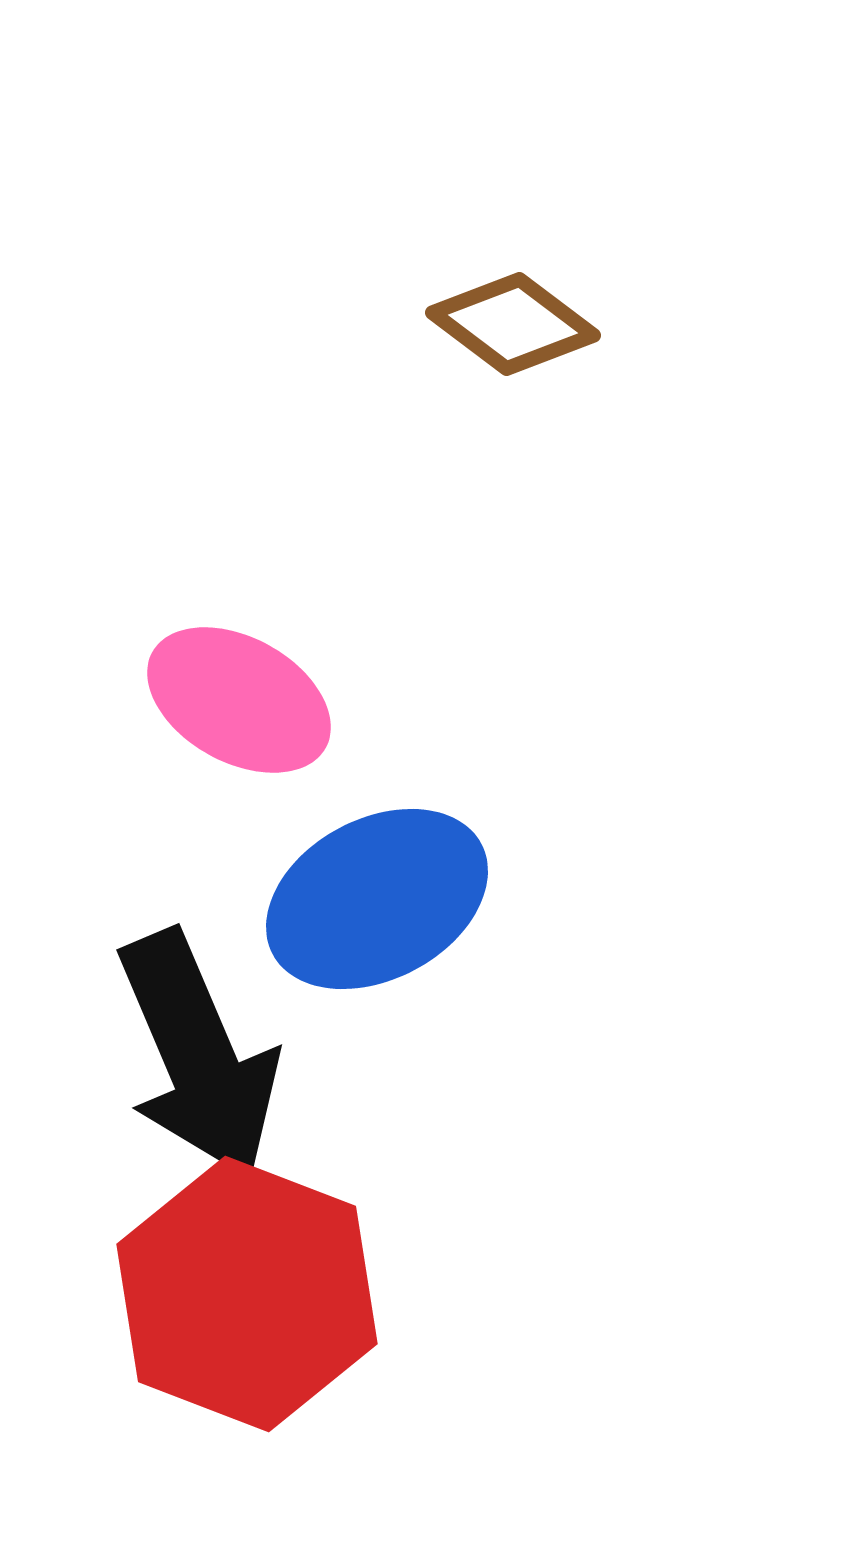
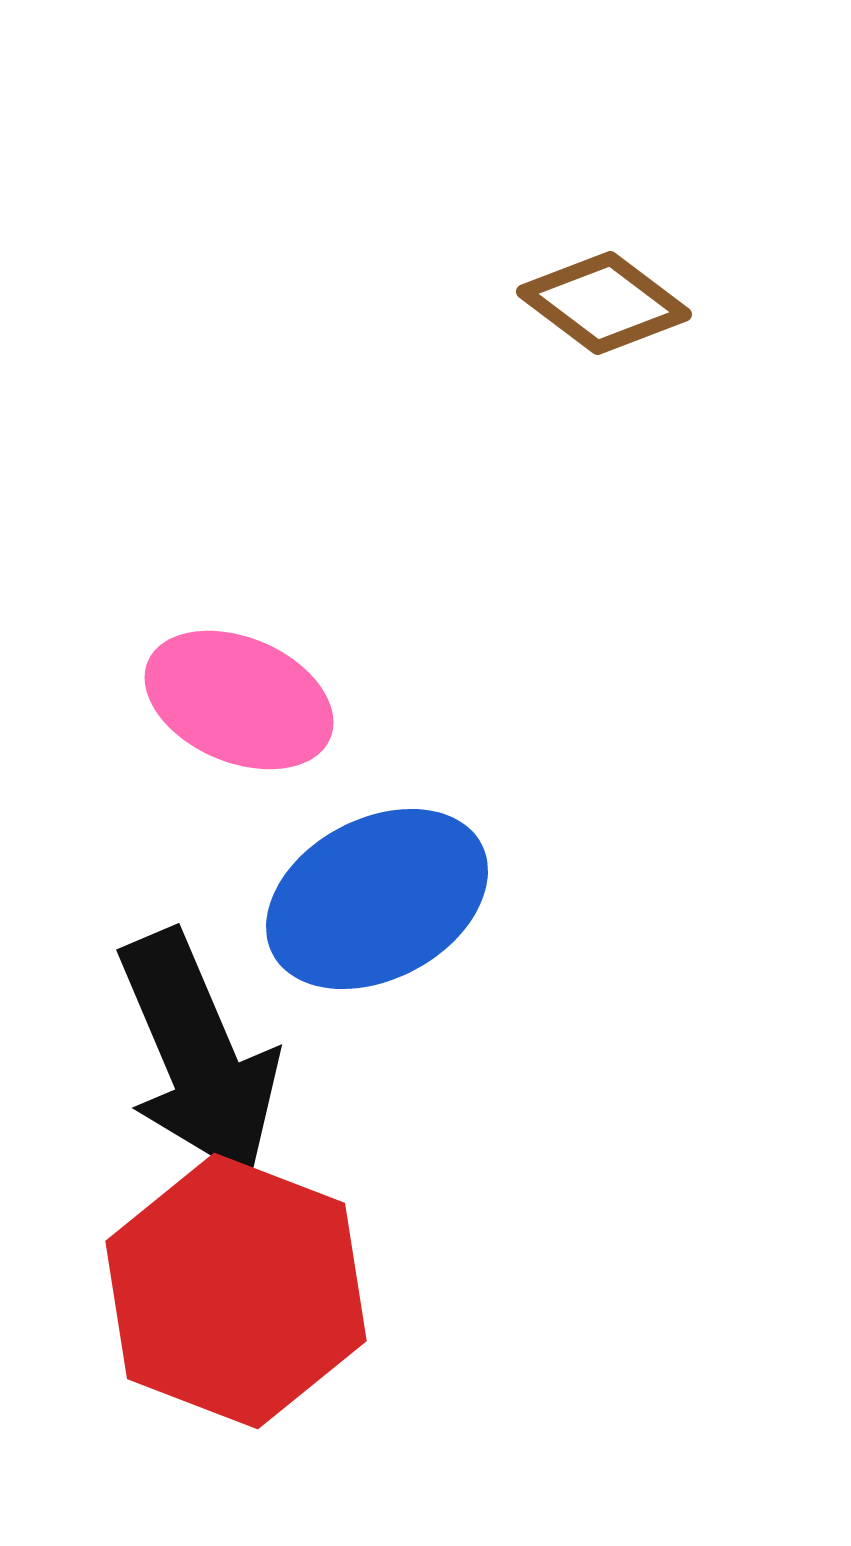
brown diamond: moved 91 px right, 21 px up
pink ellipse: rotated 6 degrees counterclockwise
red hexagon: moved 11 px left, 3 px up
